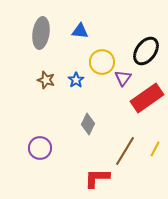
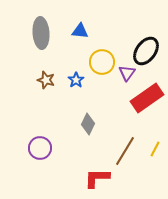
gray ellipse: rotated 12 degrees counterclockwise
purple triangle: moved 4 px right, 5 px up
